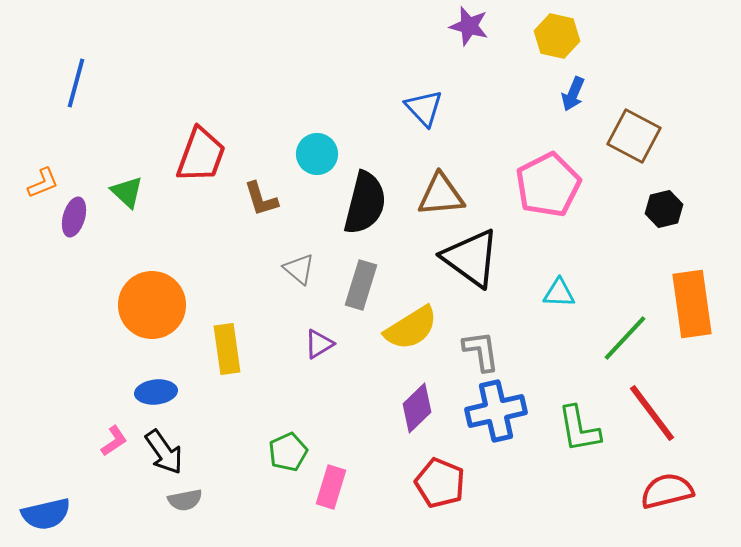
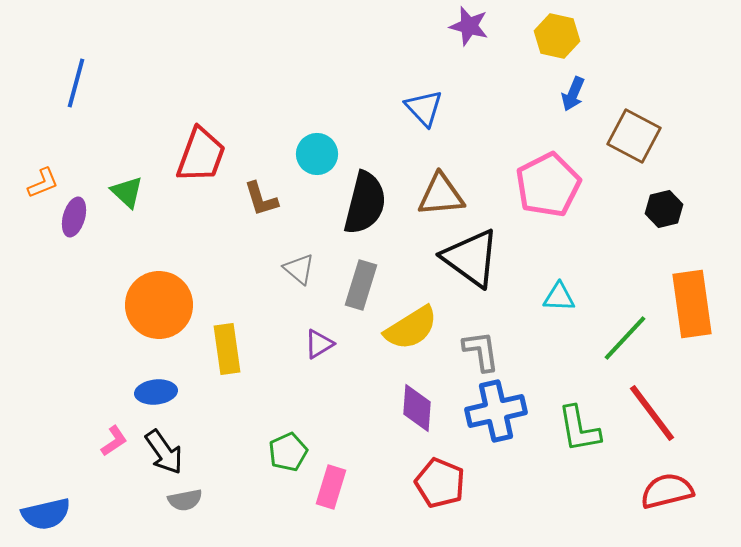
cyan triangle: moved 4 px down
orange circle: moved 7 px right
purple diamond: rotated 42 degrees counterclockwise
